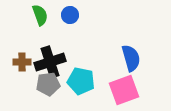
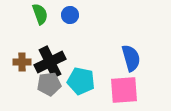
green semicircle: moved 1 px up
black cross: rotated 8 degrees counterclockwise
gray pentagon: moved 1 px right
pink square: rotated 16 degrees clockwise
